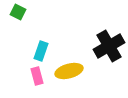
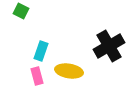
green square: moved 3 px right, 1 px up
yellow ellipse: rotated 24 degrees clockwise
